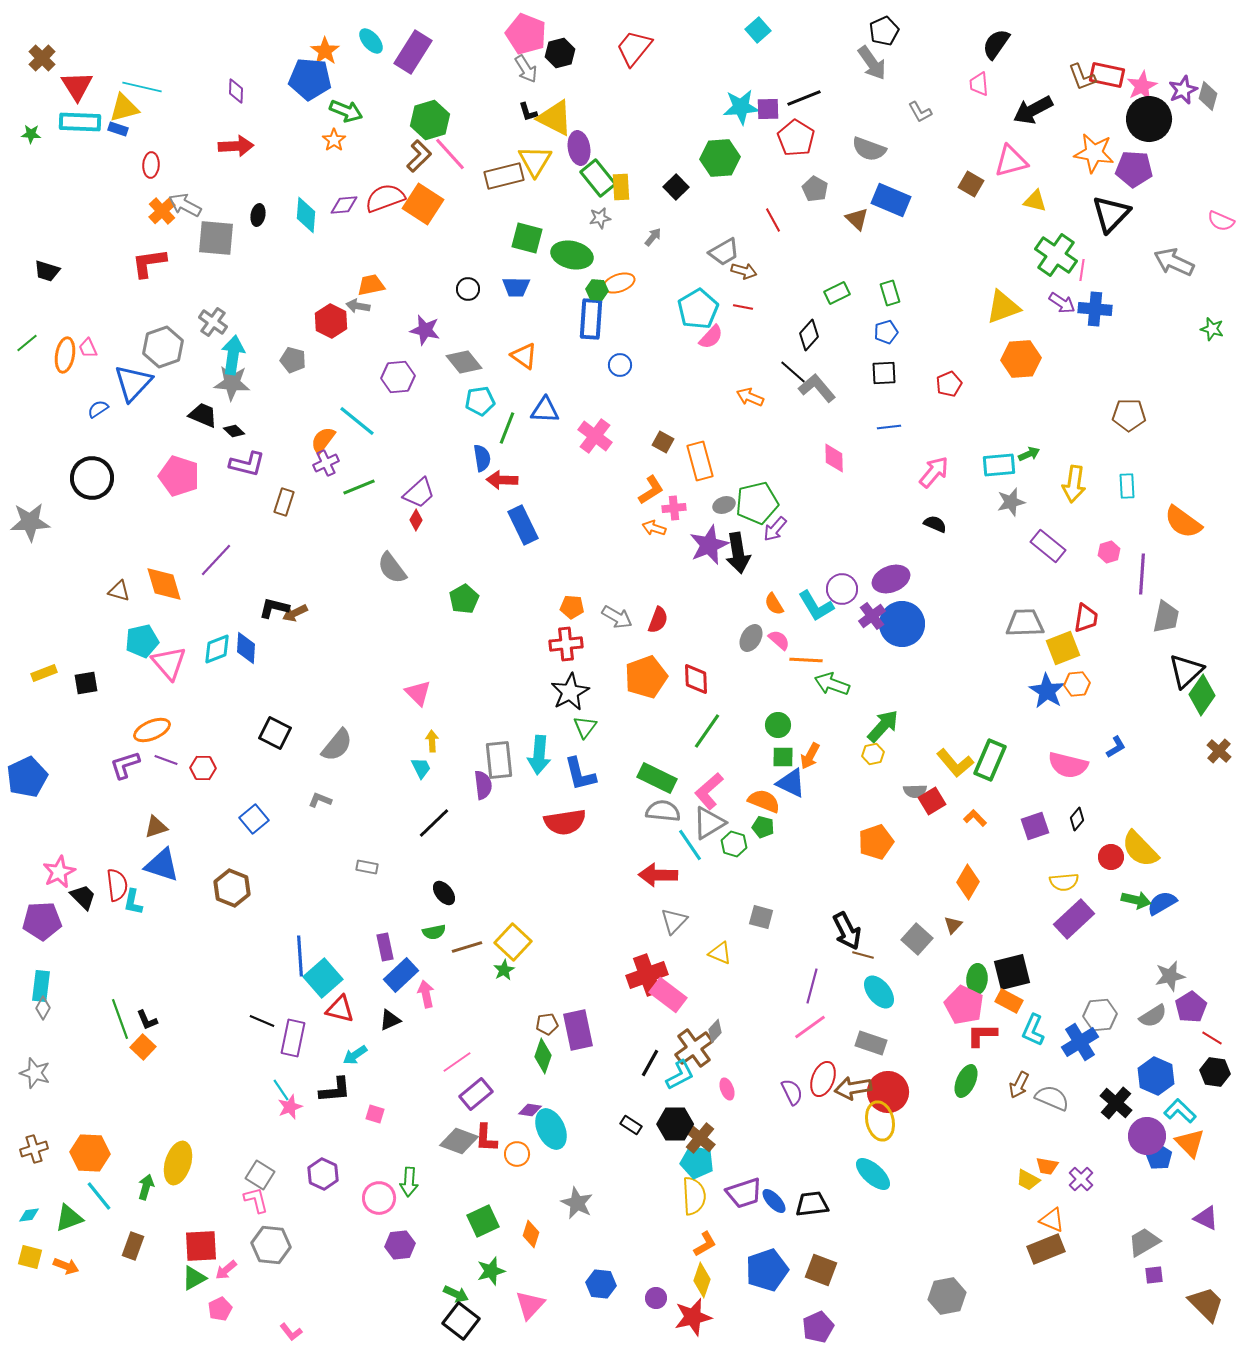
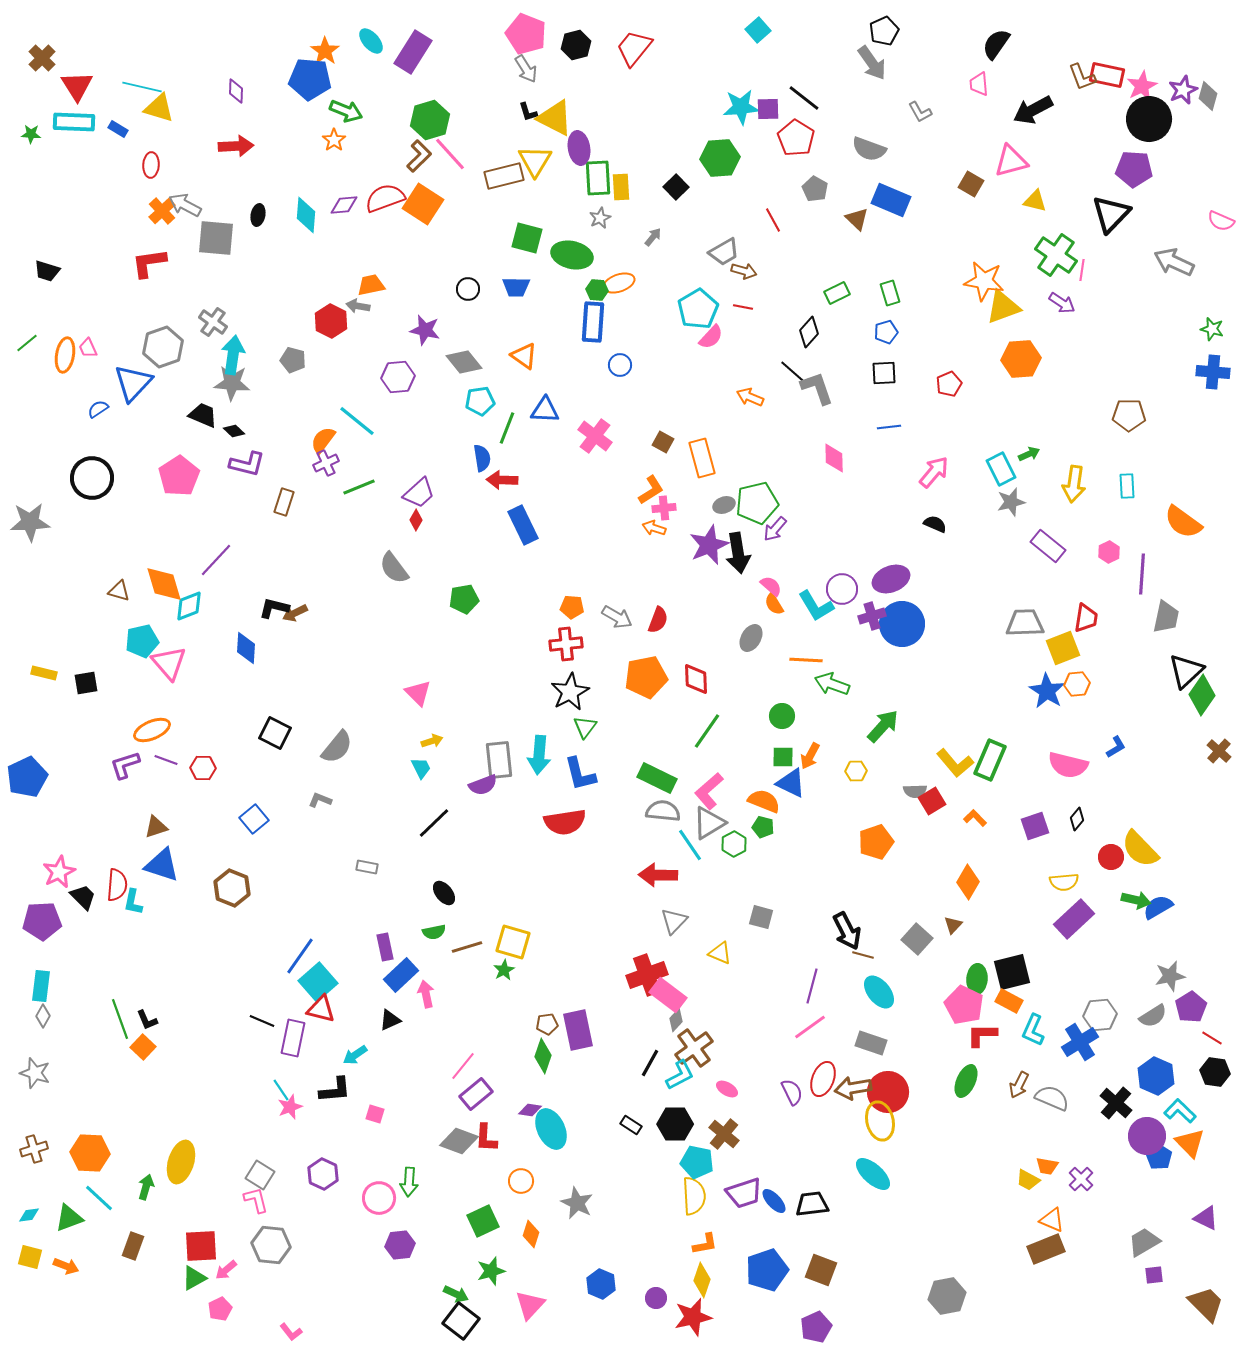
black hexagon at (560, 53): moved 16 px right, 8 px up
black line at (804, 98): rotated 60 degrees clockwise
yellow triangle at (124, 108): moved 35 px right; rotated 32 degrees clockwise
cyan rectangle at (80, 122): moved 6 px left
blue rectangle at (118, 129): rotated 12 degrees clockwise
orange star at (1094, 153): moved 110 px left, 128 px down
green rectangle at (598, 178): rotated 36 degrees clockwise
gray star at (600, 218): rotated 15 degrees counterclockwise
blue cross at (1095, 309): moved 118 px right, 63 px down
blue rectangle at (591, 319): moved 2 px right, 3 px down
black diamond at (809, 335): moved 3 px up
gray L-shape at (817, 388): rotated 21 degrees clockwise
orange rectangle at (700, 461): moved 2 px right, 3 px up
cyan rectangle at (999, 465): moved 2 px right, 4 px down; rotated 68 degrees clockwise
pink pentagon at (179, 476): rotated 21 degrees clockwise
pink cross at (674, 508): moved 10 px left
pink hexagon at (1109, 552): rotated 10 degrees counterclockwise
gray semicircle at (392, 568): moved 2 px right
green pentagon at (464, 599): rotated 20 degrees clockwise
purple cross at (872, 616): rotated 20 degrees clockwise
pink semicircle at (779, 640): moved 8 px left, 54 px up
cyan diamond at (217, 649): moved 28 px left, 43 px up
yellow rectangle at (44, 673): rotated 35 degrees clockwise
orange pentagon at (646, 677): rotated 9 degrees clockwise
green circle at (778, 725): moved 4 px right, 9 px up
yellow arrow at (432, 741): rotated 75 degrees clockwise
gray semicircle at (337, 745): moved 2 px down
yellow hexagon at (873, 754): moved 17 px left, 17 px down; rotated 10 degrees clockwise
purple semicircle at (483, 785): rotated 76 degrees clockwise
green hexagon at (734, 844): rotated 15 degrees clockwise
red semicircle at (117, 885): rotated 12 degrees clockwise
blue semicircle at (1162, 903): moved 4 px left, 4 px down
yellow square at (513, 942): rotated 27 degrees counterclockwise
blue line at (300, 956): rotated 39 degrees clockwise
cyan square at (323, 978): moved 5 px left, 4 px down
gray diamond at (43, 1008): moved 8 px down
red triangle at (340, 1009): moved 19 px left
gray diamond at (715, 1031): moved 39 px left, 11 px up
pink line at (457, 1062): moved 6 px right, 4 px down; rotated 16 degrees counterclockwise
pink ellipse at (727, 1089): rotated 40 degrees counterclockwise
brown cross at (700, 1138): moved 24 px right, 4 px up
orange circle at (517, 1154): moved 4 px right, 27 px down
yellow ellipse at (178, 1163): moved 3 px right, 1 px up
cyan line at (99, 1196): moved 2 px down; rotated 8 degrees counterclockwise
orange L-shape at (705, 1244): rotated 20 degrees clockwise
blue hexagon at (601, 1284): rotated 16 degrees clockwise
purple pentagon at (818, 1327): moved 2 px left
